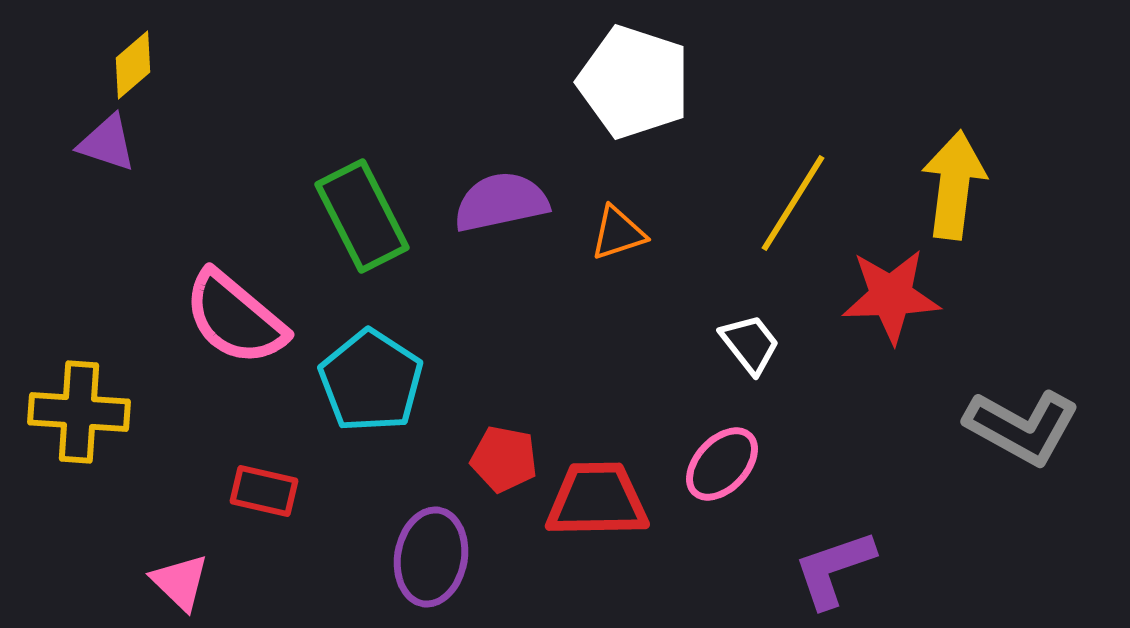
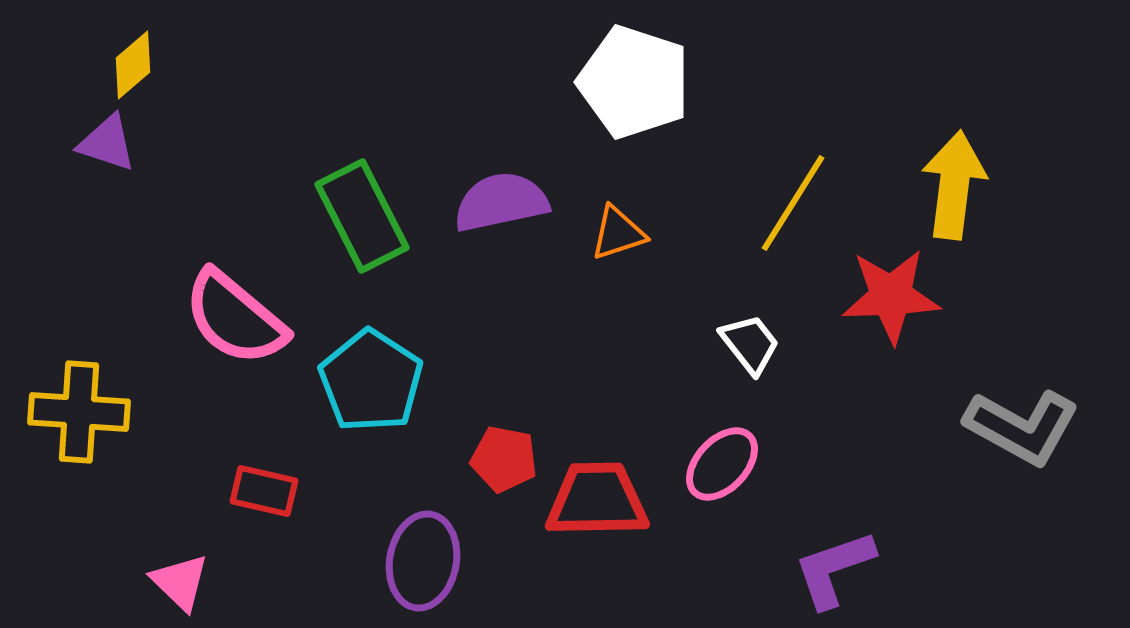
purple ellipse: moved 8 px left, 4 px down
